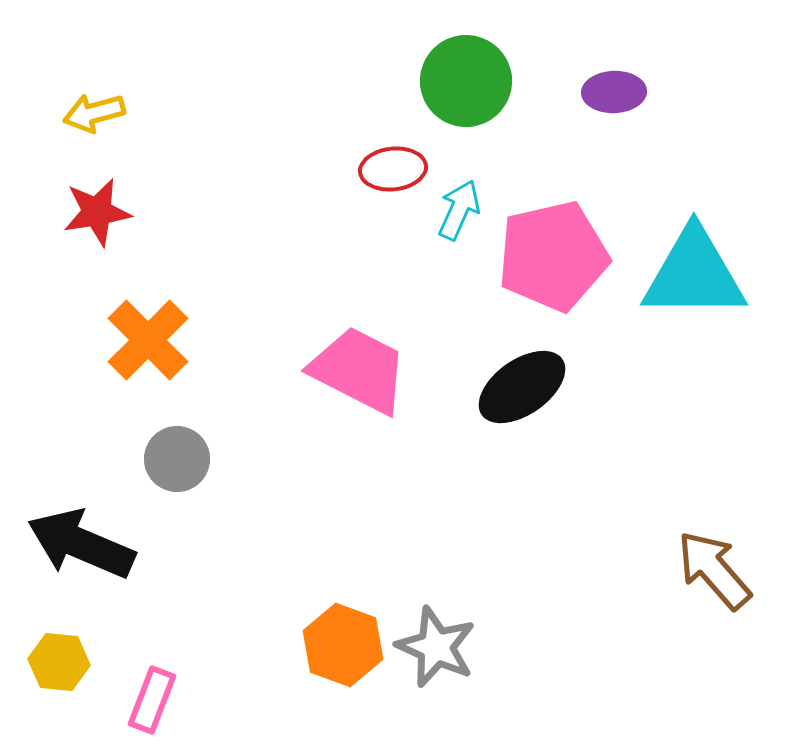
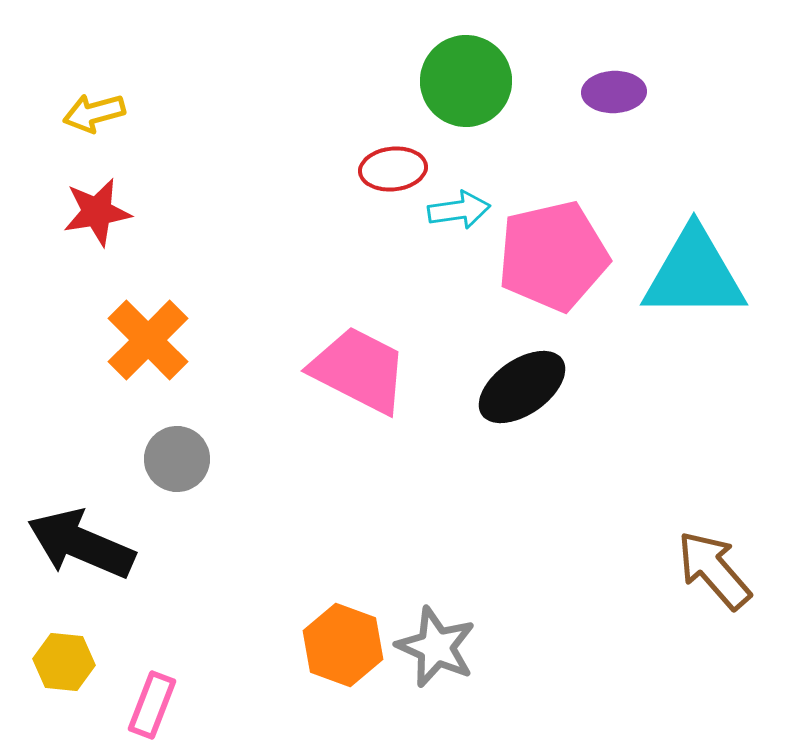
cyan arrow: rotated 58 degrees clockwise
yellow hexagon: moved 5 px right
pink rectangle: moved 5 px down
